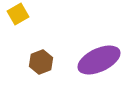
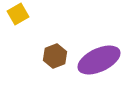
brown hexagon: moved 14 px right, 6 px up
